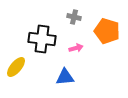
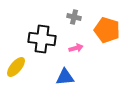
orange pentagon: moved 1 px up
